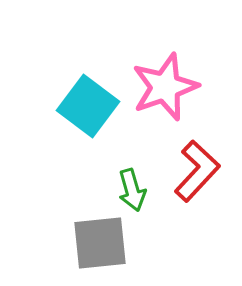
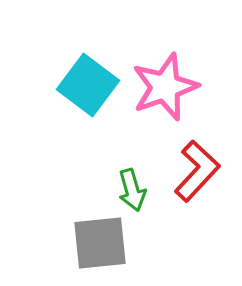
cyan square: moved 21 px up
